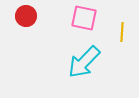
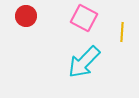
pink square: rotated 16 degrees clockwise
